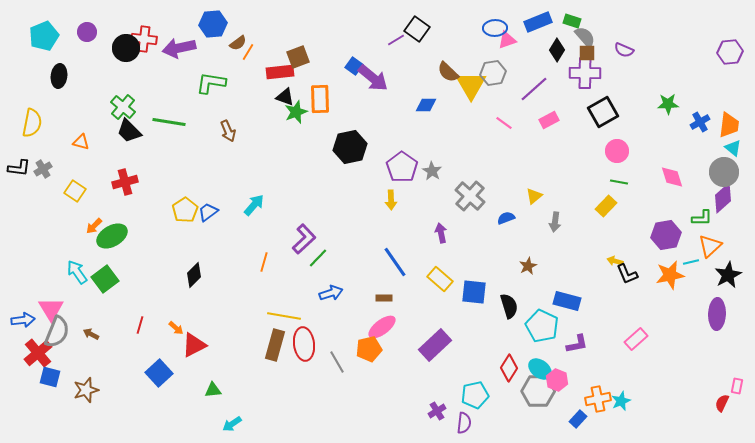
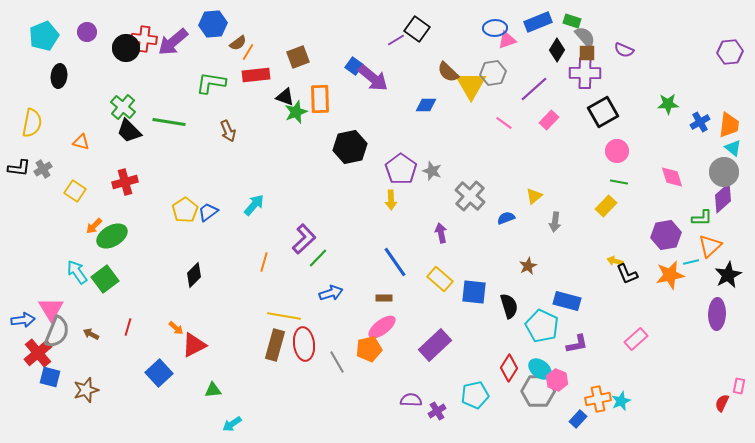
purple arrow at (179, 48): moved 6 px left, 6 px up; rotated 28 degrees counterclockwise
red rectangle at (280, 72): moved 24 px left, 3 px down
pink rectangle at (549, 120): rotated 18 degrees counterclockwise
purple pentagon at (402, 167): moved 1 px left, 2 px down
gray star at (432, 171): rotated 12 degrees counterclockwise
red line at (140, 325): moved 12 px left, 2 px down
pink rectangle at (737, 386): moved 2 px right
purple semicircle at (464, 423): moved 53 px left, 23 px up; rotated 95 degrees counterclockwise
